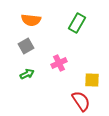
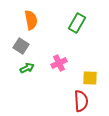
orange semicircle: rotated 108 degrees counterclockwise
gray square: moved 5 px left; rotated 28 degrees counterclockwise
green arrow: moved 6 px up
yellow square: moved 2 px left, 2 px up
red semicircle: rotated 30 degrees clockwise
